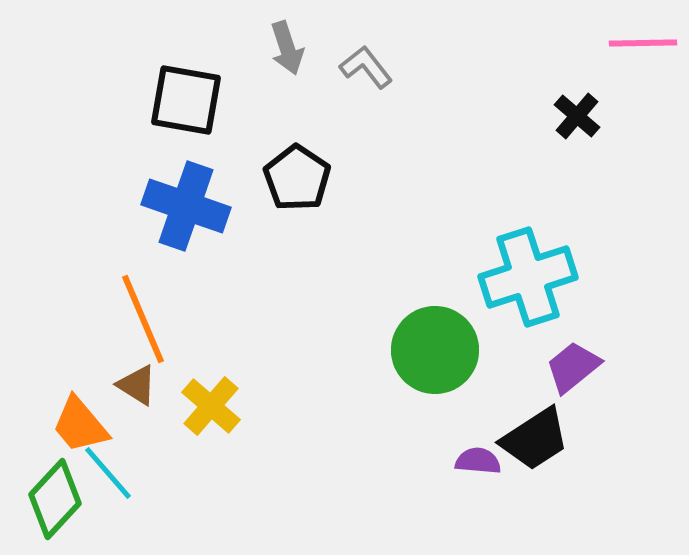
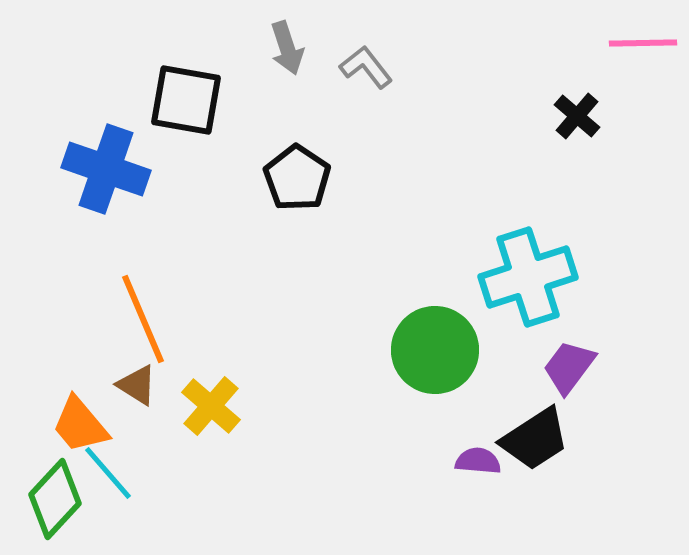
blue cross: moved 80 px left, 37 px up
purple trapezoid: moved 4 px left; rotated 14 degrees counterclockwise
